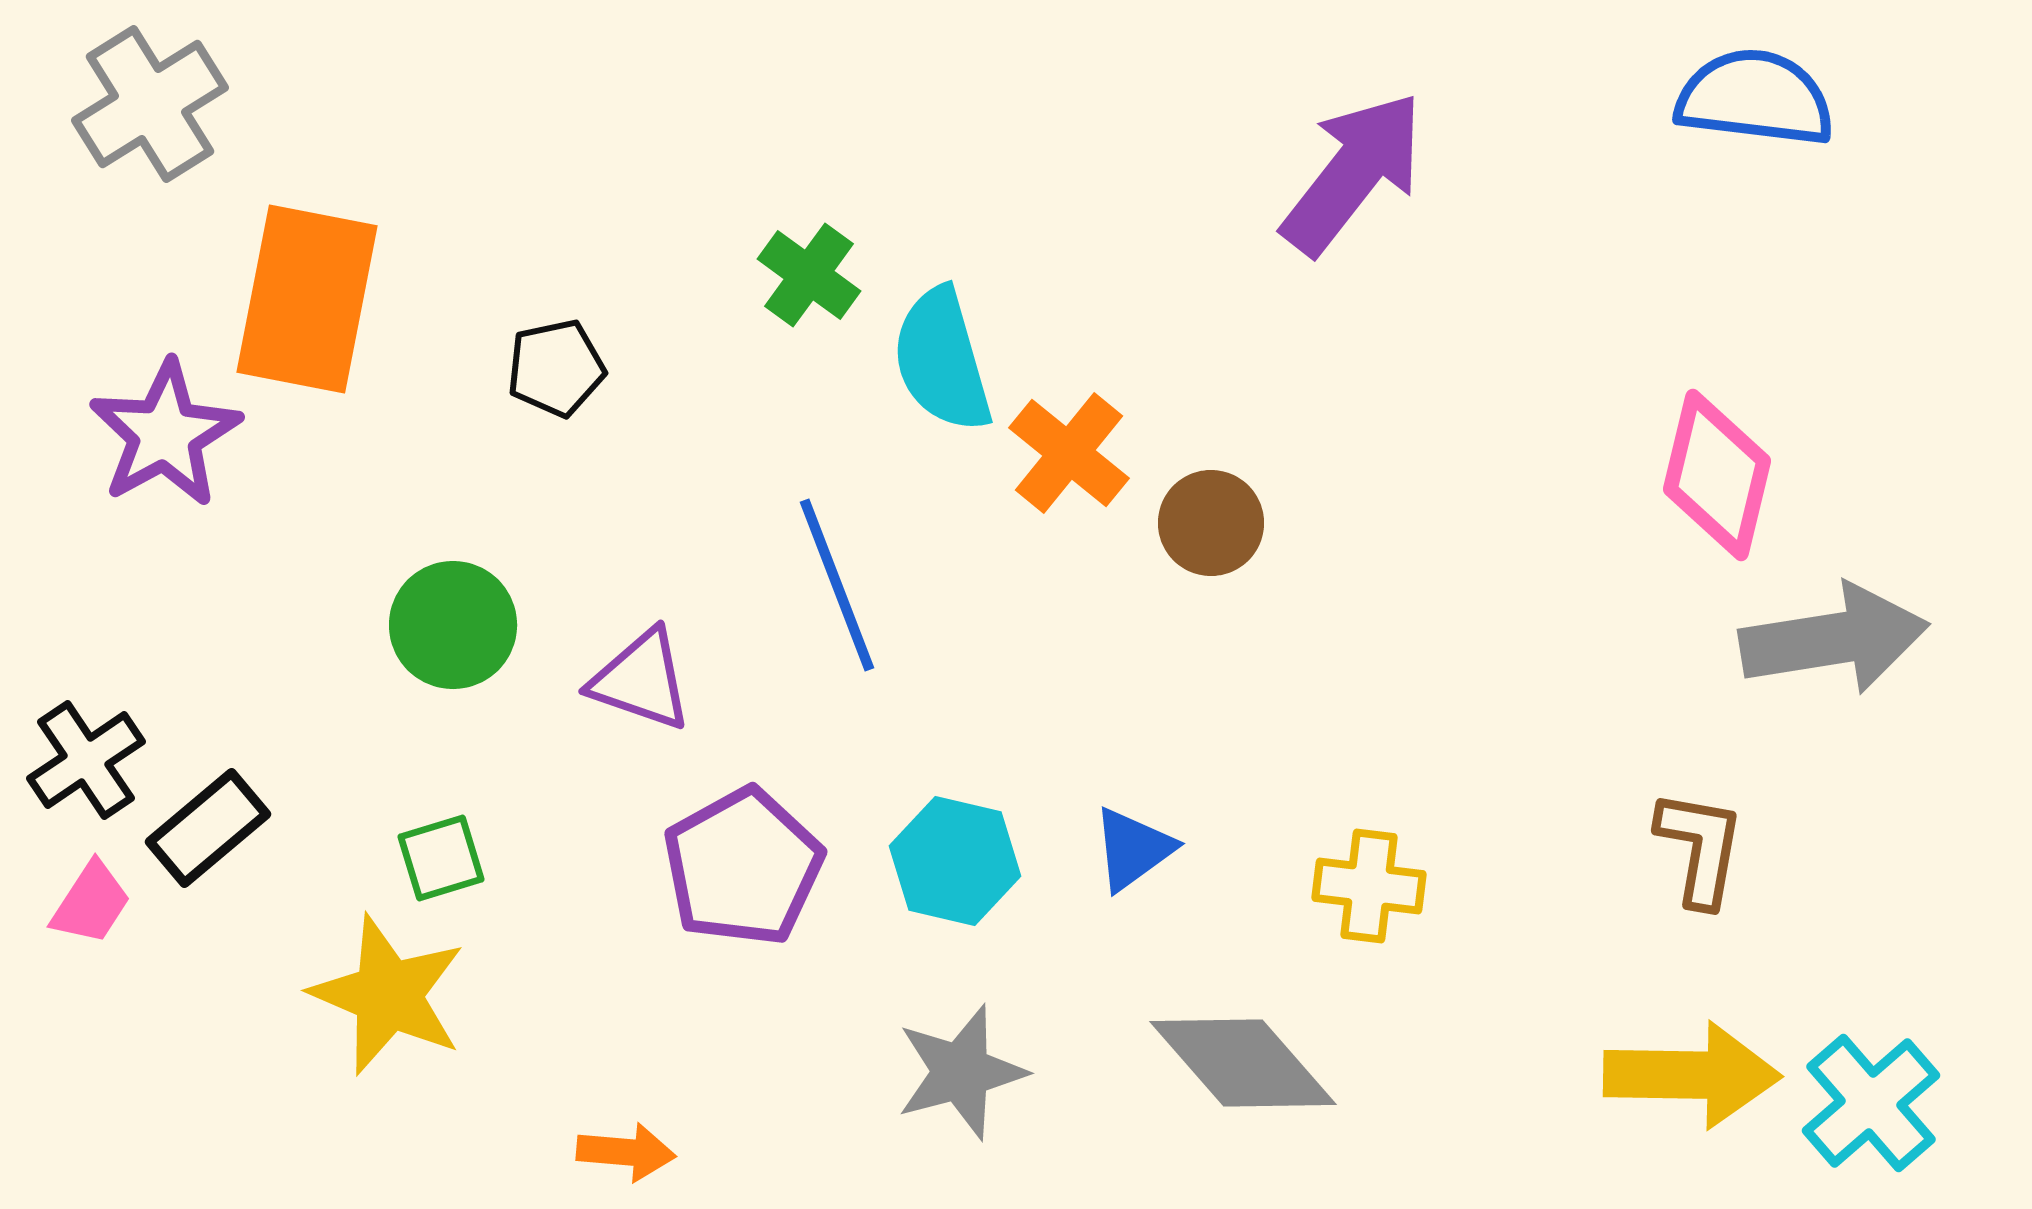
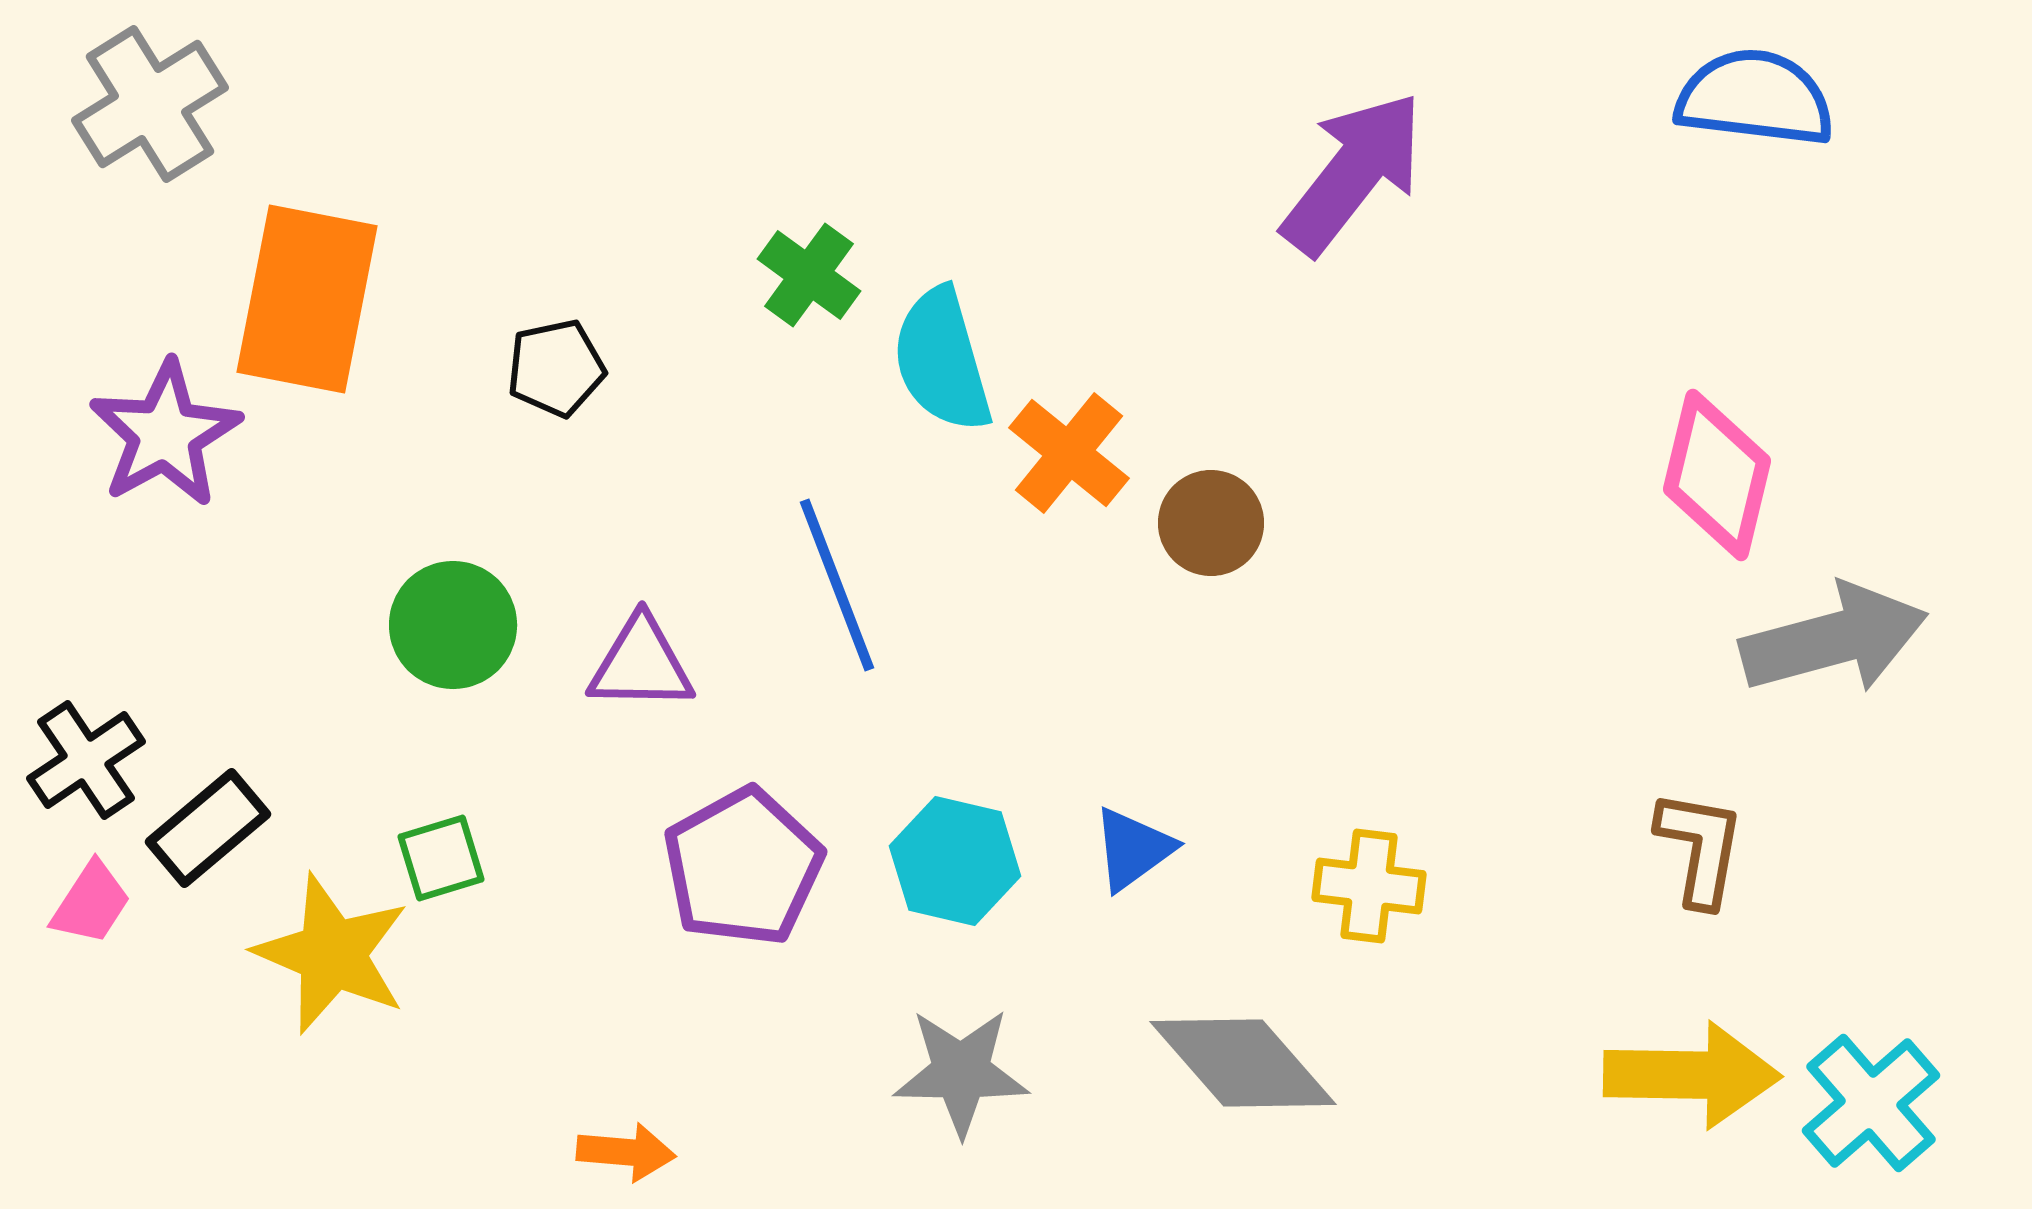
gray arrow: rotated 6 degrees counterclockwise
purple triangle: moved 16 px up; rotated 18 degrees counterclockwise
yellow star: moved 56 px left, 41 px up
gray star: rotated 16 degrees clockwise
